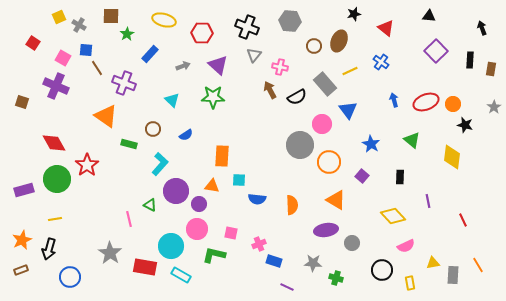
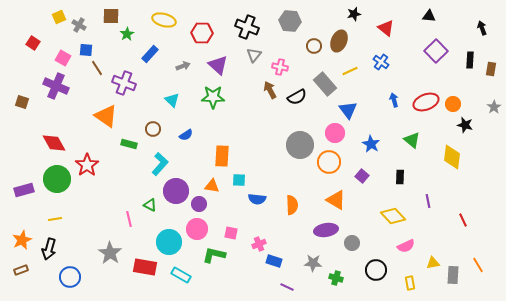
pink circle at (322, 124): moved 13 px right, 9 px down
cyan circle at (171, 246): moved 2 px left, 4 px up
black circle at (382, 270): moved 6 px left
